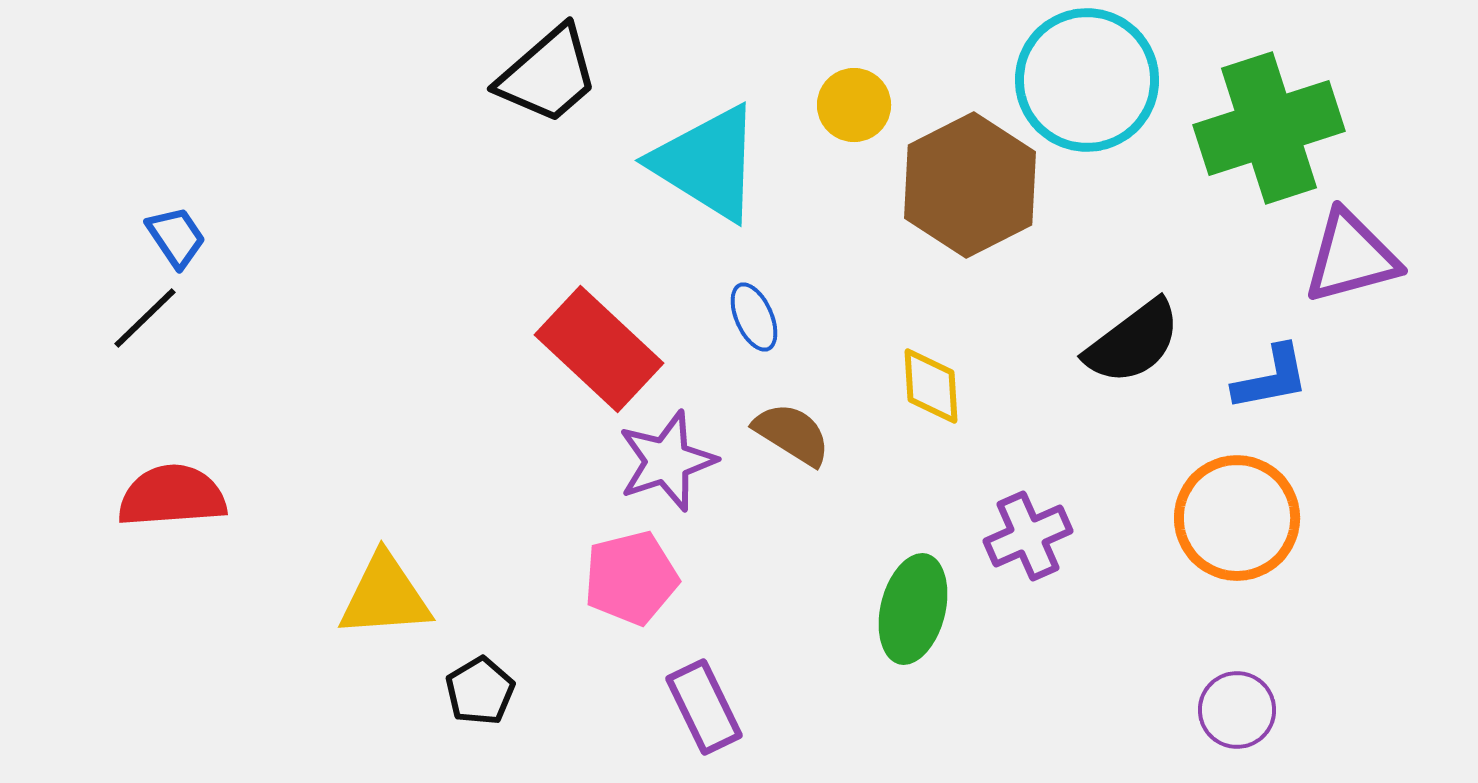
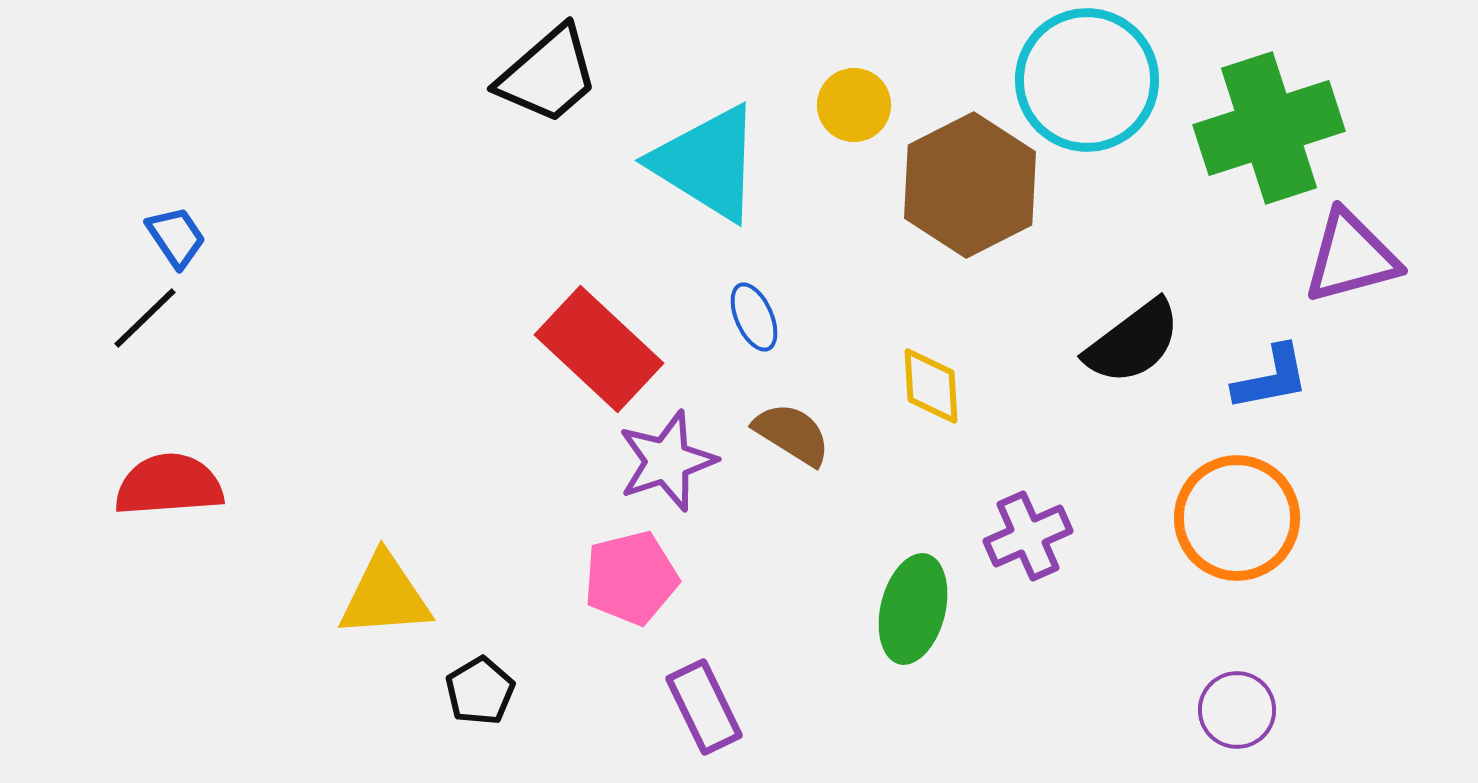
red semicircle: moved 3 px left, 11 px up
